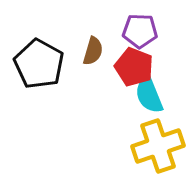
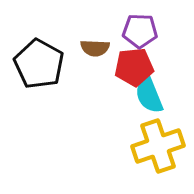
brown semicircle: moved 2 px right, 3 px up; rotated 76 degrees clockwise
red pentagon: rotated 27 degrees counterclockwise
